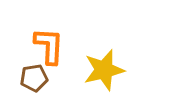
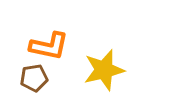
orange L-shape: rotated 99 degrees clockwise
